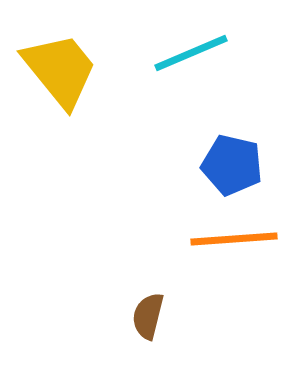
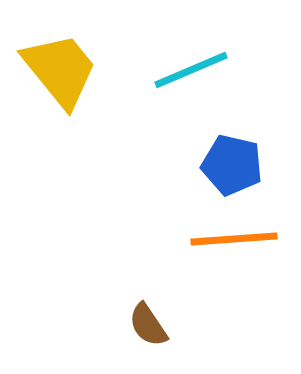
cyan line: moved 17 px down
brown semicircle: moved 9 px down; rotated 48 degrees counterclockwise
